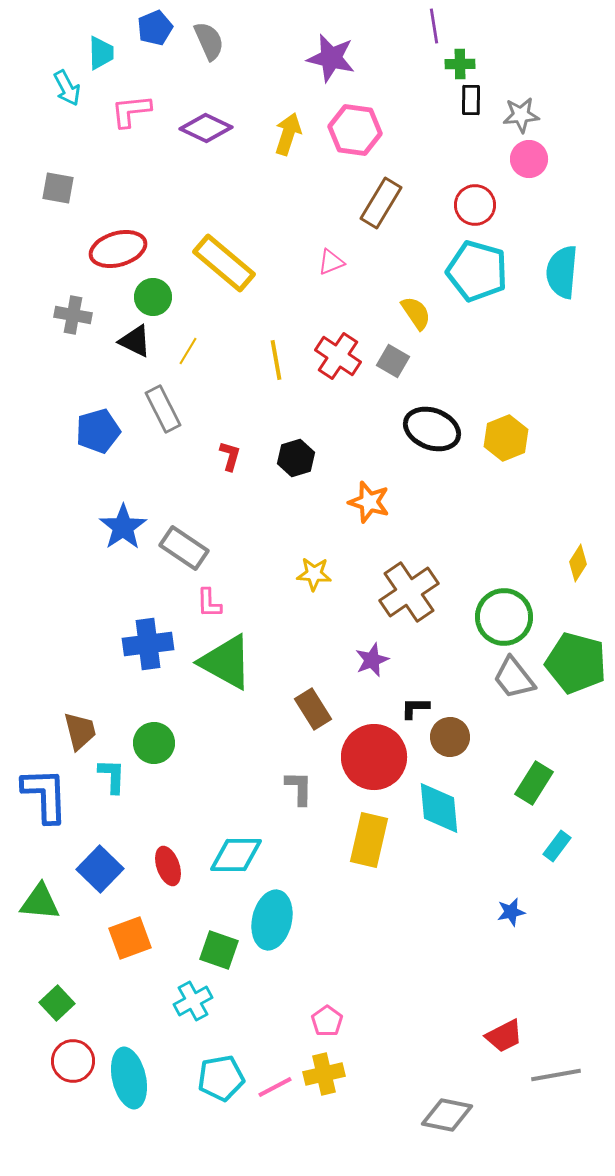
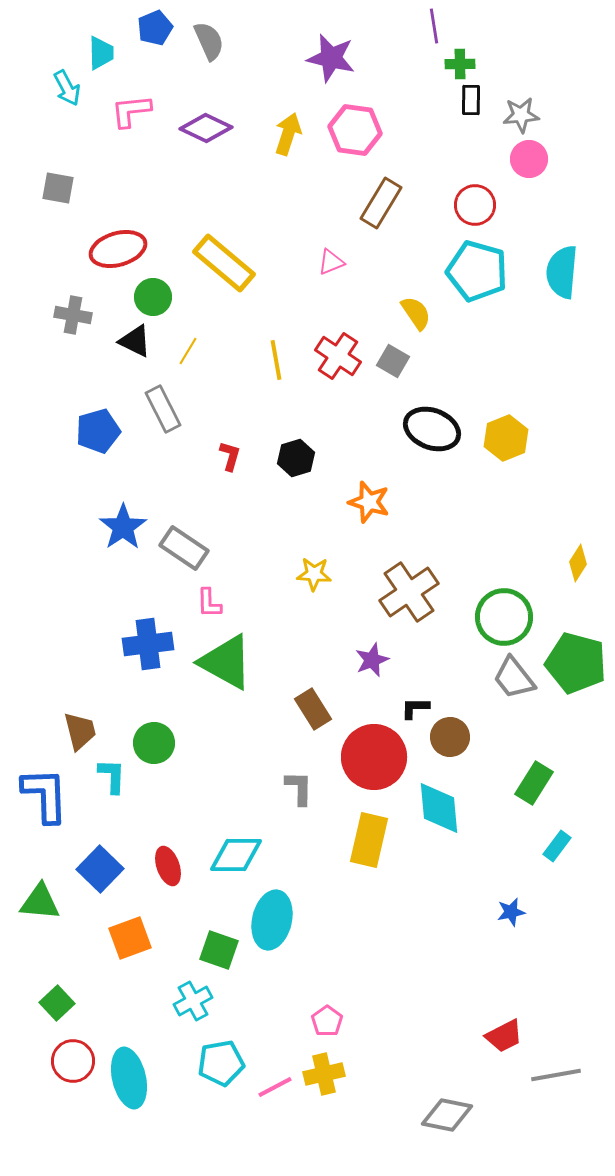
cyan pentagon at (221, 1078): moved 15 px up
